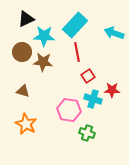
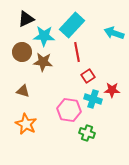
cyan rectangle: moved 3 px left
